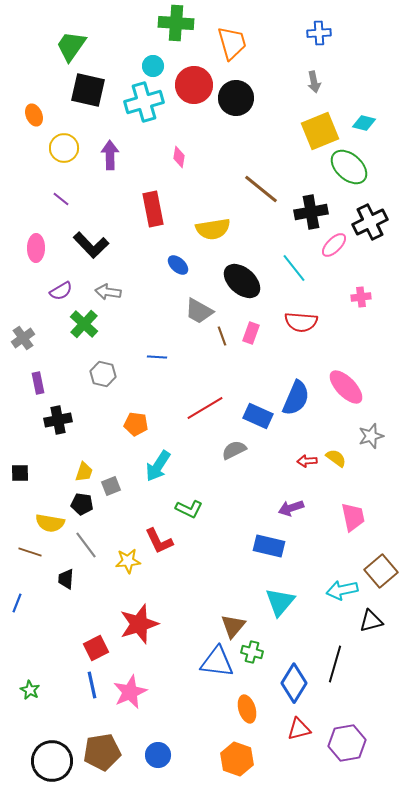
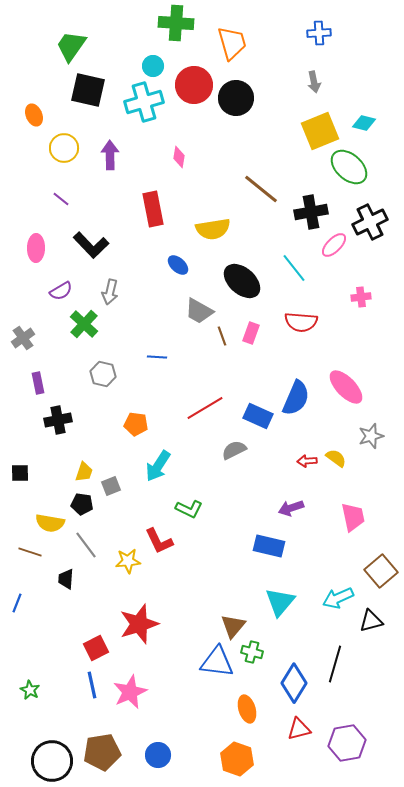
gray arrow at (108, 292): moved 2 px right; rotated 85 degrees counterclockwise
cyan arrow at (342, 590): moved 4 px left, 8 px down; rotated 12 degrees counterclockwise
